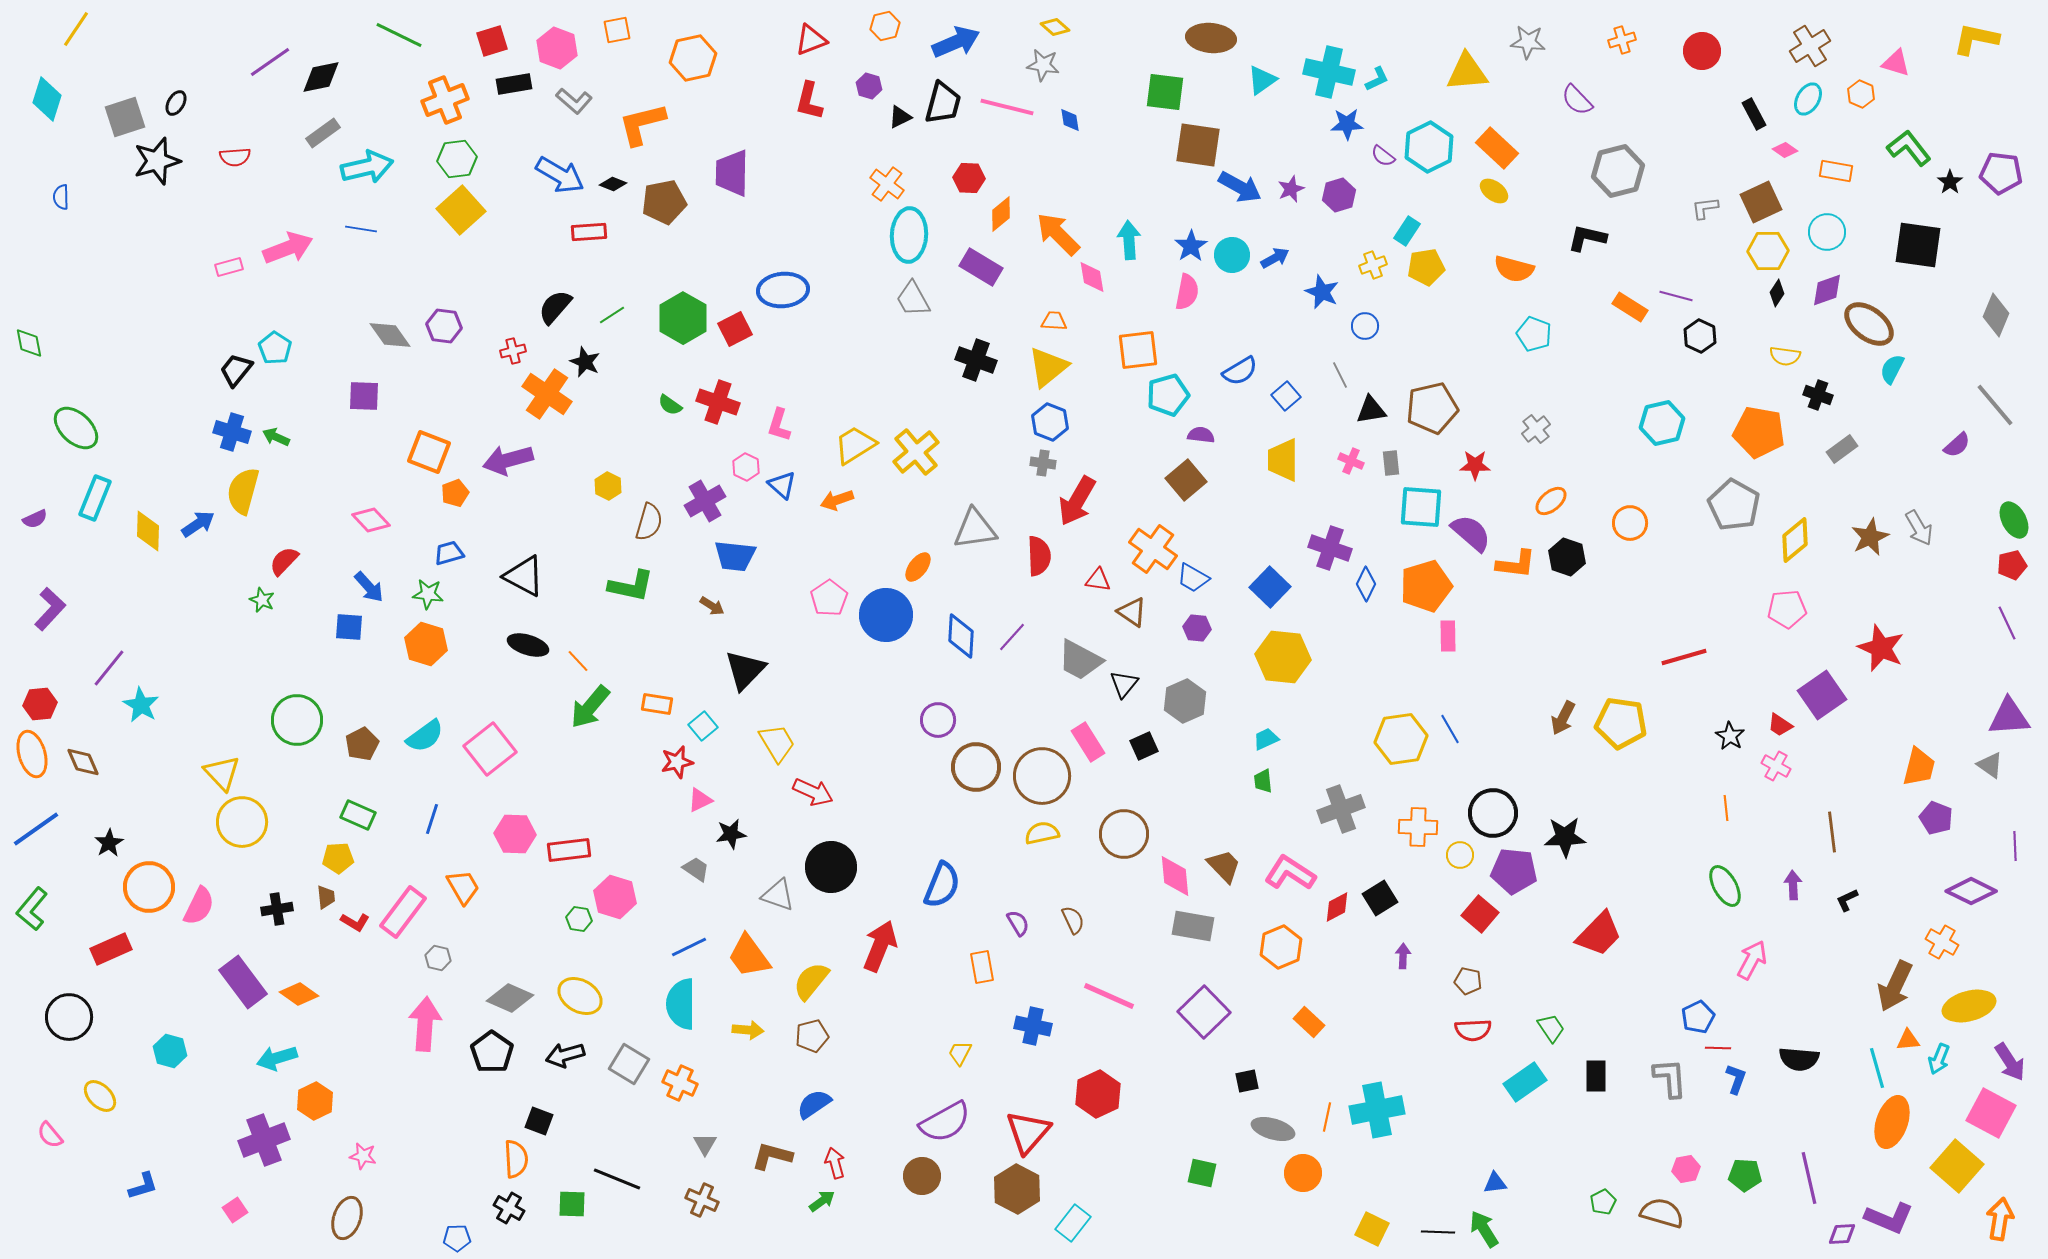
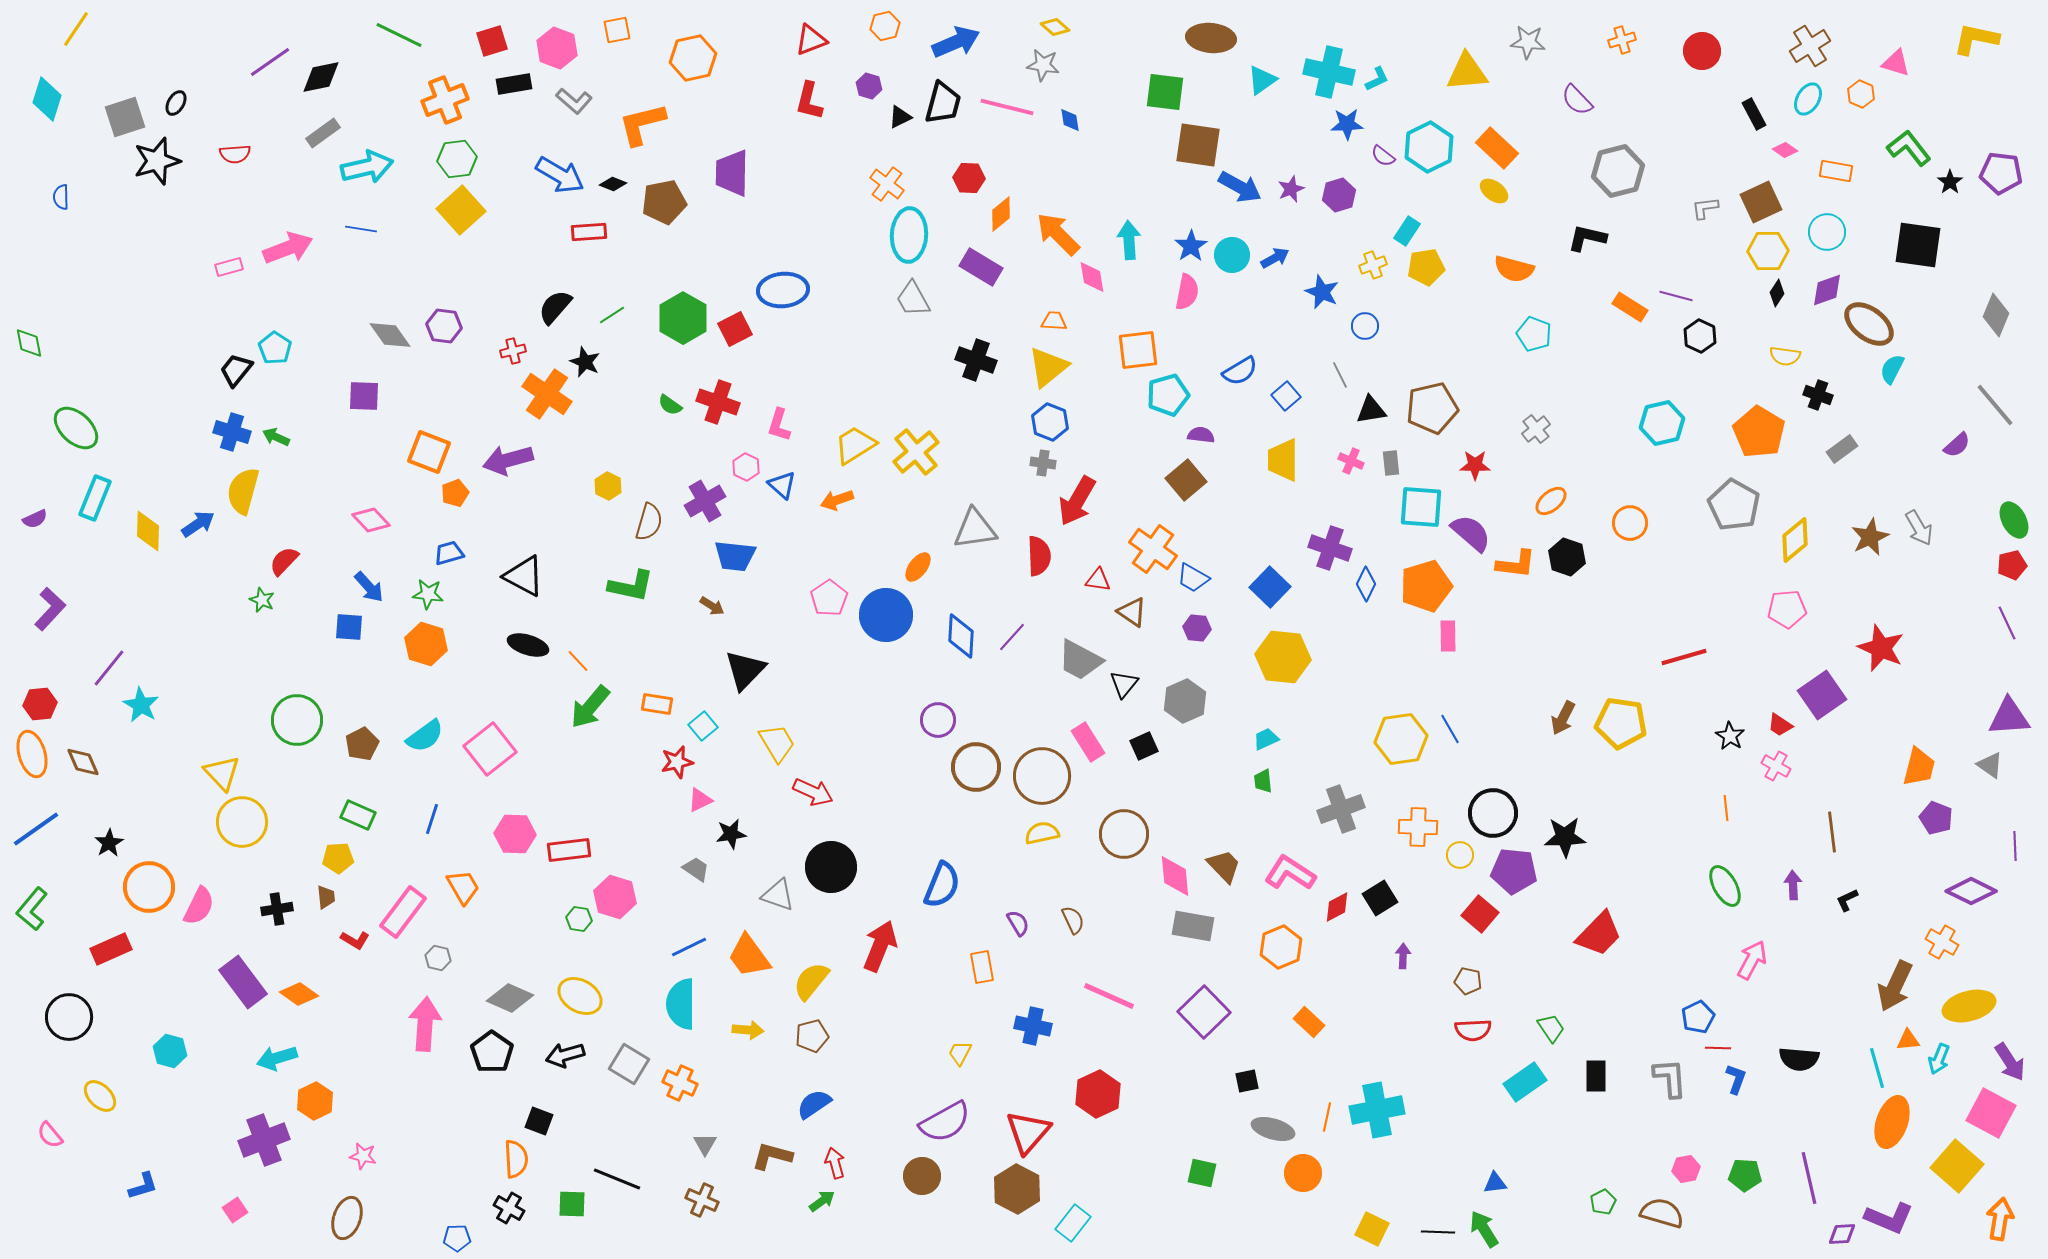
red semicircle at (235, 157): moved 3 px up
orange pentagon at (1759, 432): rotated 21 degrees clockwise
red L-shape at (355, 922): moved 18 px down
